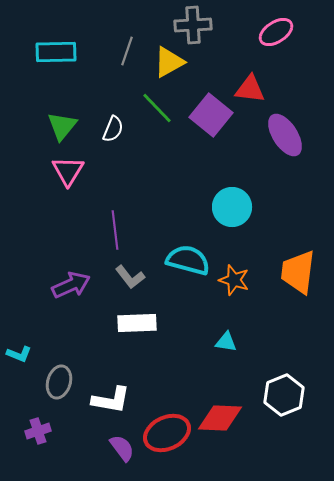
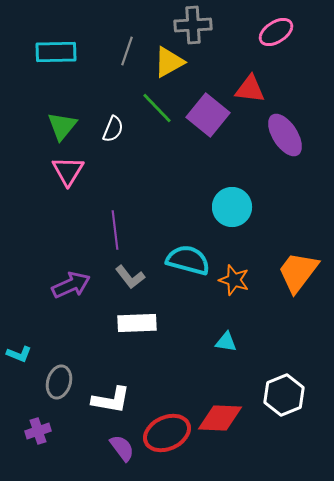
purple square: moved 3 px left
orange trapezoid: rotated 30 degrees clockwise
